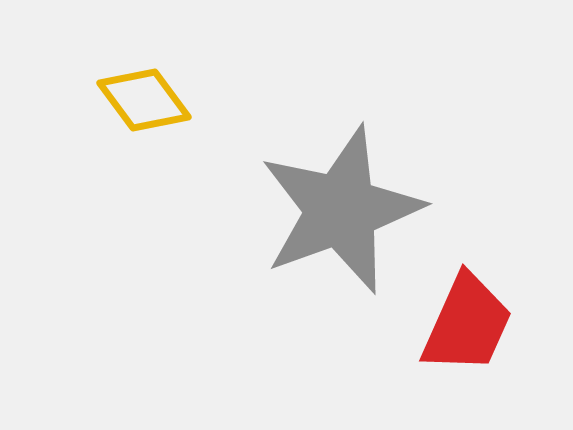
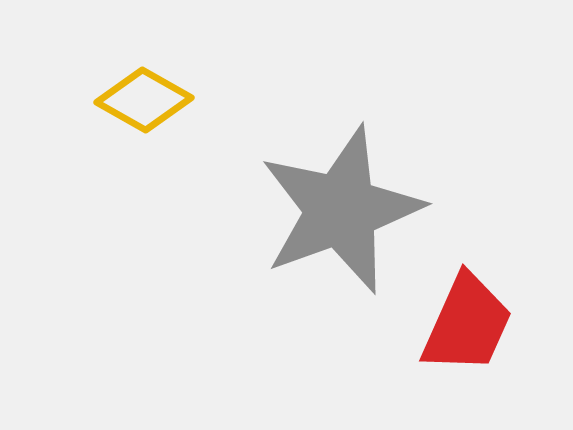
yellow diamond: rotated 24 degrees counterclockwise
